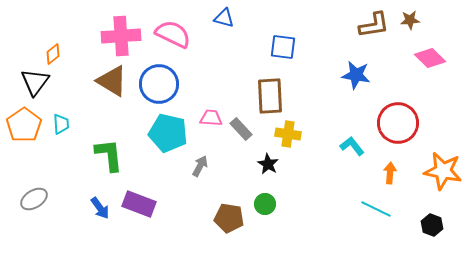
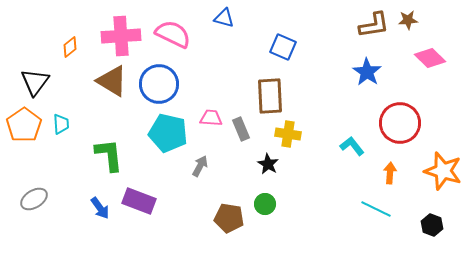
brown star: moved 2 px left
blue square: rotated 16 degrees clockwise
orange diamond: moved 17 px right, 7 px up
blue star: moved 11 px right, 3 px up; rotated 24 degrees clockwise
red circle: moved 2 px right
gray rectangle: rotated 20 degrees clockwise
orange star: rotated 6 degrees clockwise
purple rectangle: moved 3 px up
